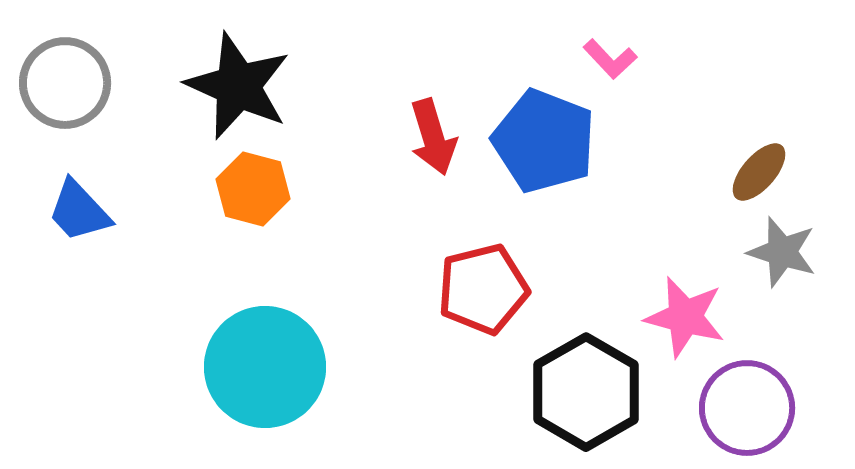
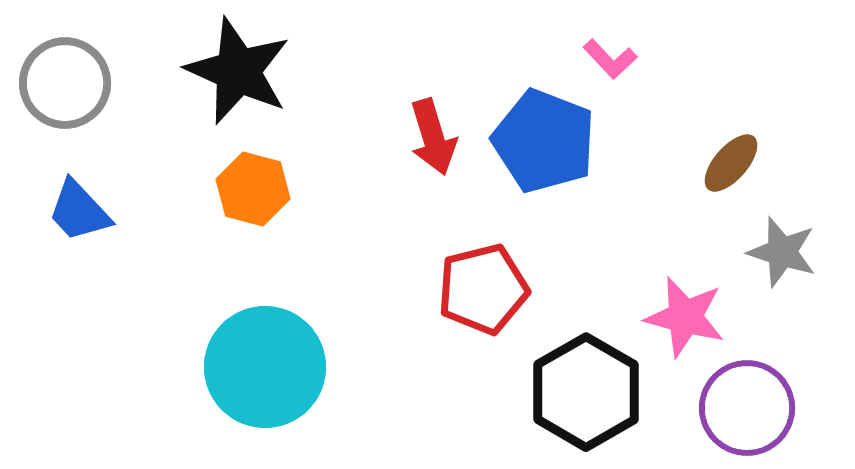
black star: moved 15 px up
brown ellipse: moved 28 px left, 9 px up
